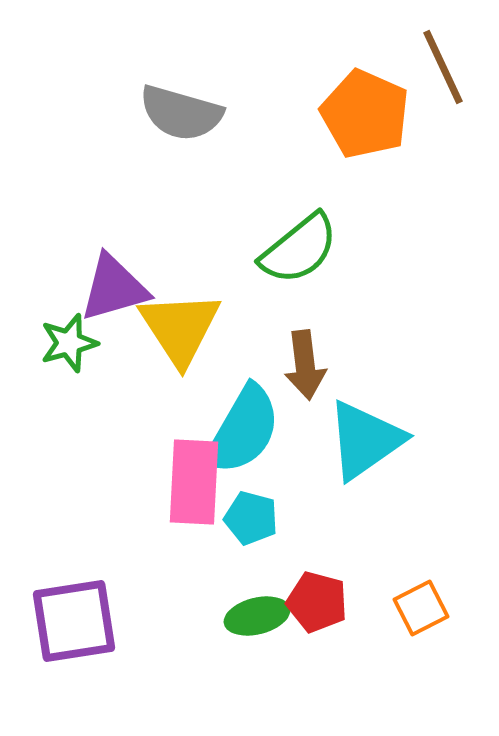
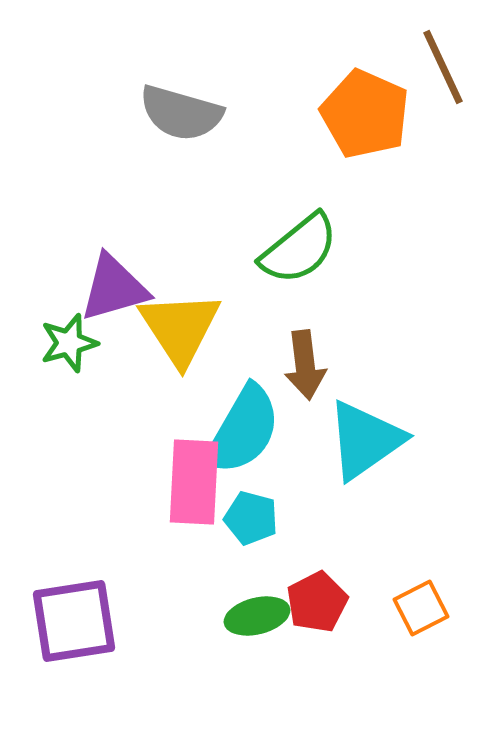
red pentagon: rotated 30 degrees clockwise
